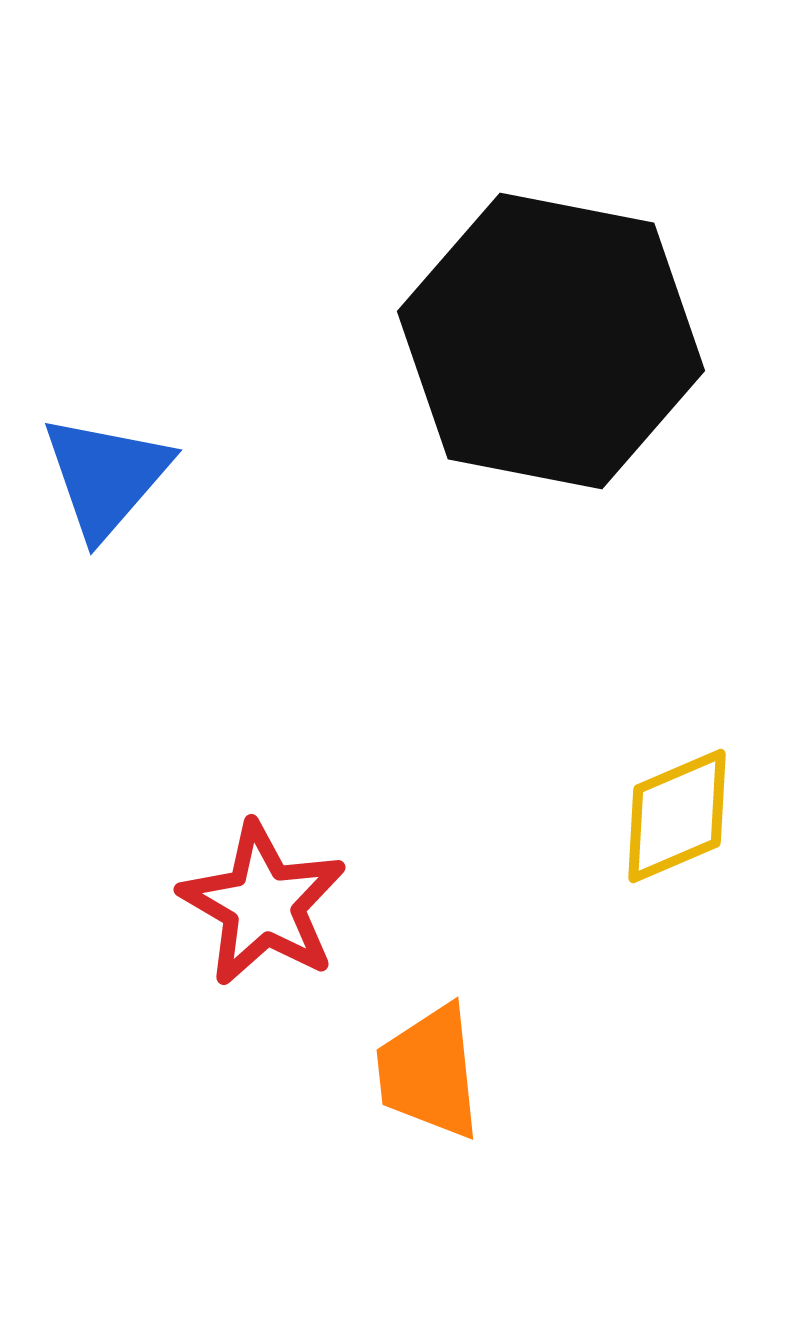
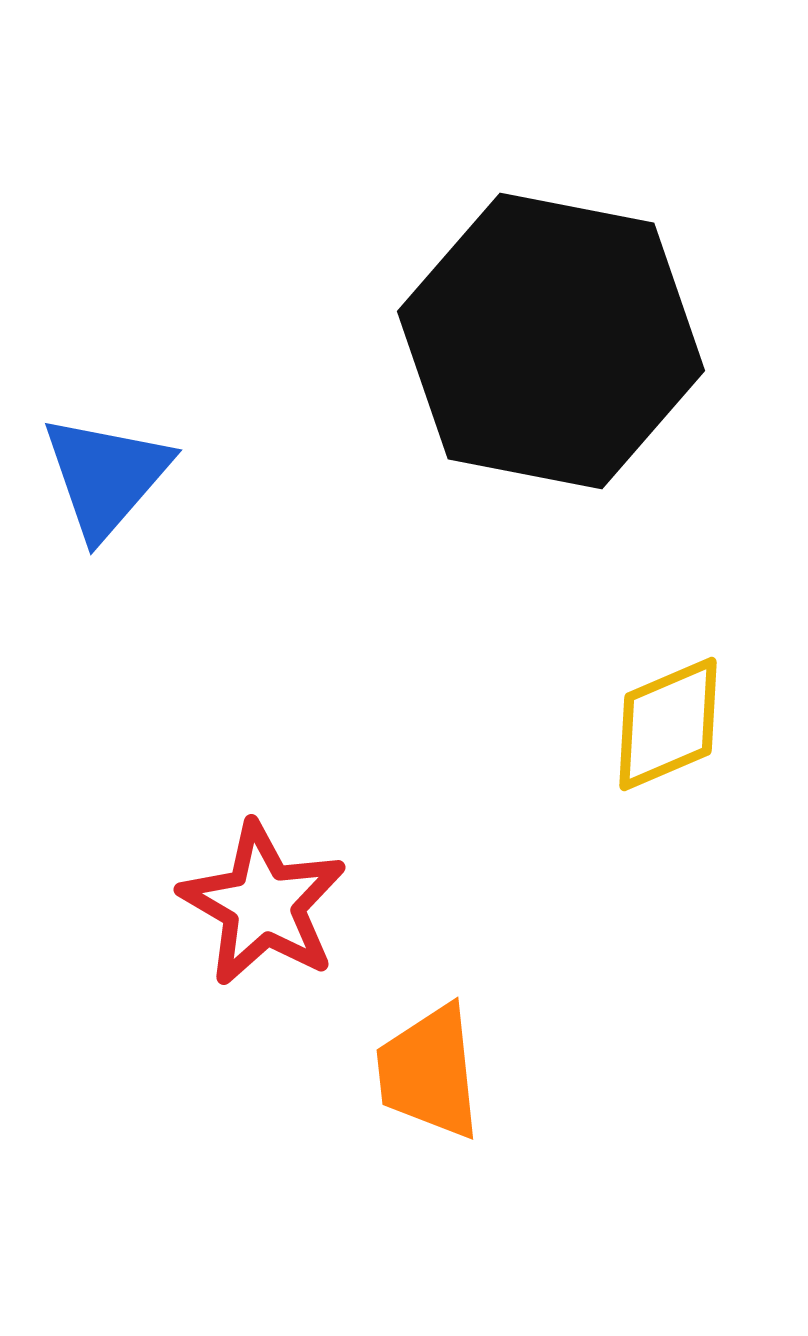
yellow diamond: moved 9 px left, 92 px up
